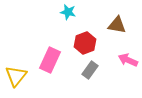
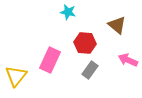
brown triangle: rotated 30 degrees clockwise
red hexagon: rotated 25 degrees clockwise
